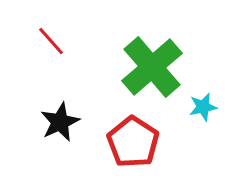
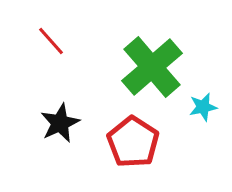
black star: moved 1 px down
